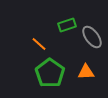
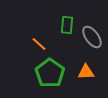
green rectangle: rotated 66 degrees counterclockwise
